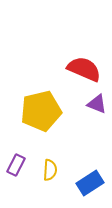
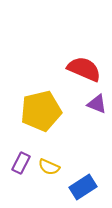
purple rectangle: moved 5 px right, 2 px up
yellow semicircle: moved 1 px left, 3 px up; rotated 110 degrees clockwise
blue rectangle: moved 7 px left, 4 px down
